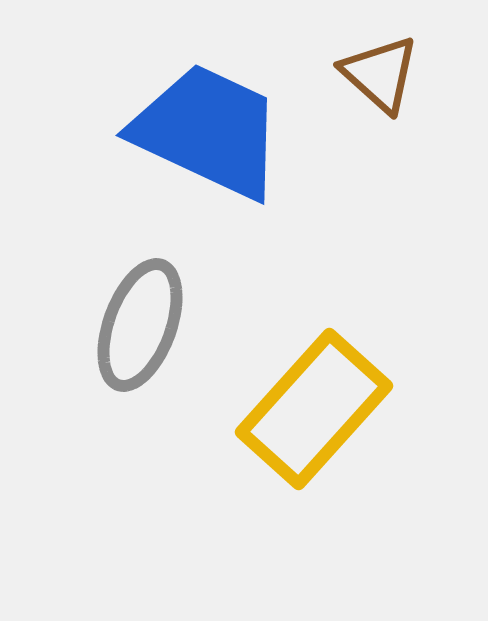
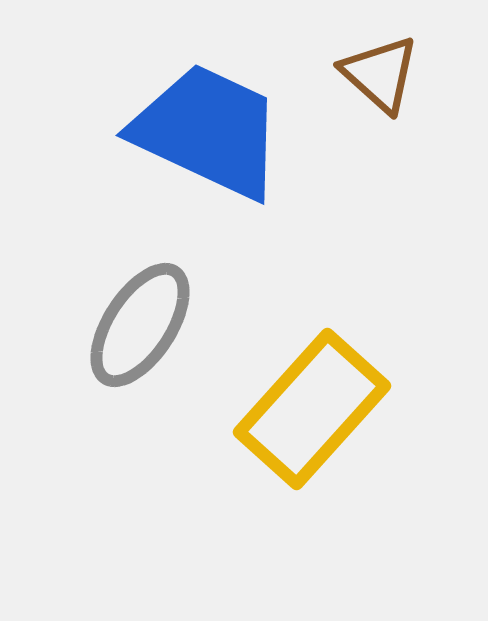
gray ellipse: rotated 13 degrees clockwise
yellow rectangle: moved 2 px left
